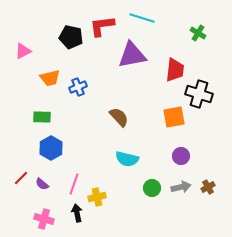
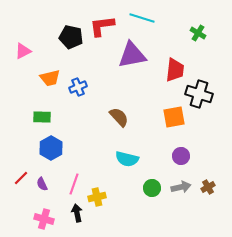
purple semicircle: rotated 24 degrees clockwise
